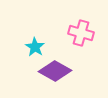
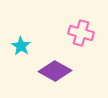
cyan star: moved 14 px left, 1 px up
